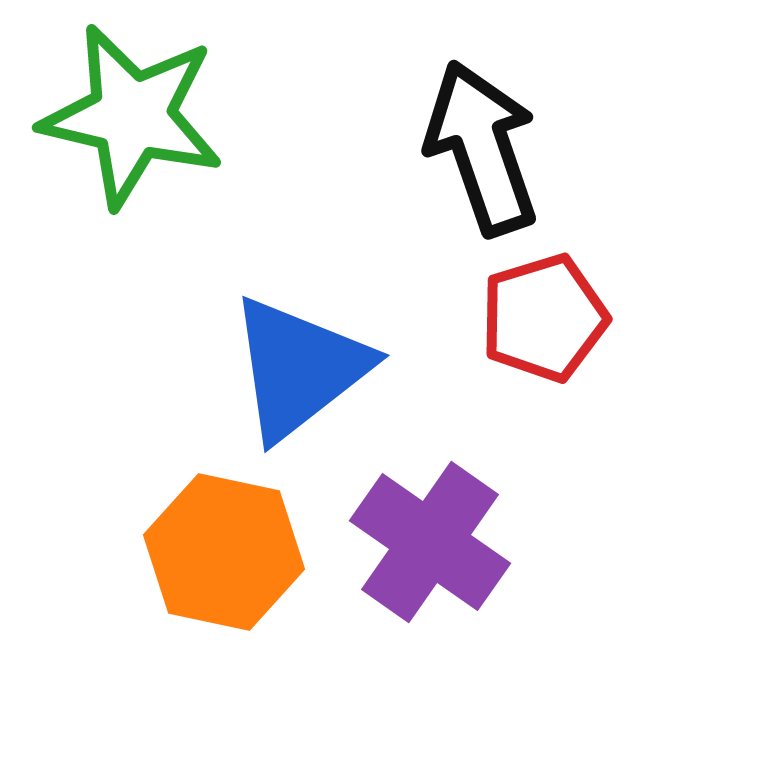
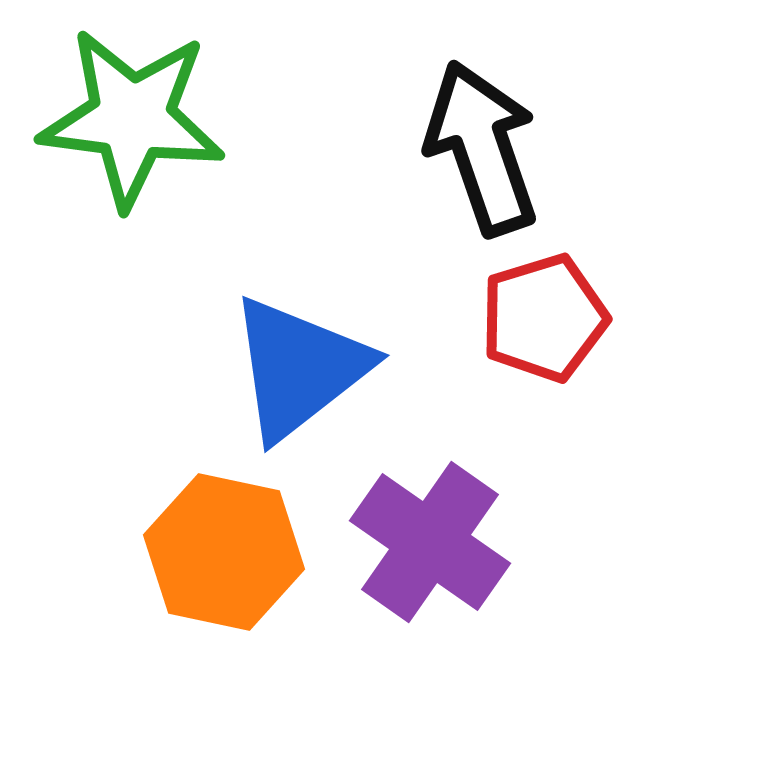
green star: moved 2 px down; rotated 6 degrees counterclockwise
